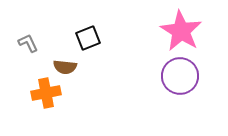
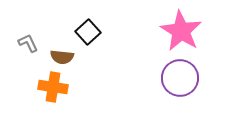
black square: moved 6 px up; rotated 20 degrees counterclockwise
brown semicircle: moved 3 px left, 10 px up
purple circle: moved 2 px down
orange cross: moved 7 px right, 6 px up; rotated 20 degrees clockwise
